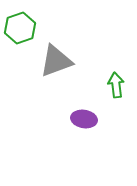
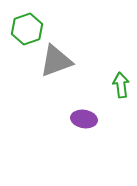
green hexagon: moved 7 px right, 1 px down
green arrow: moved 5 px right
